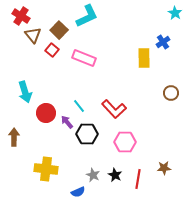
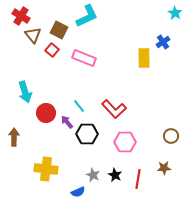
brown square: rotated 18 degrees counterclockwise
brown circle: moved 43 px down
